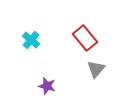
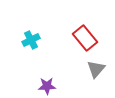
cyan cross: rotated 24 degrees clockwise
purple star: rotated 18 degrees counterclockwise
